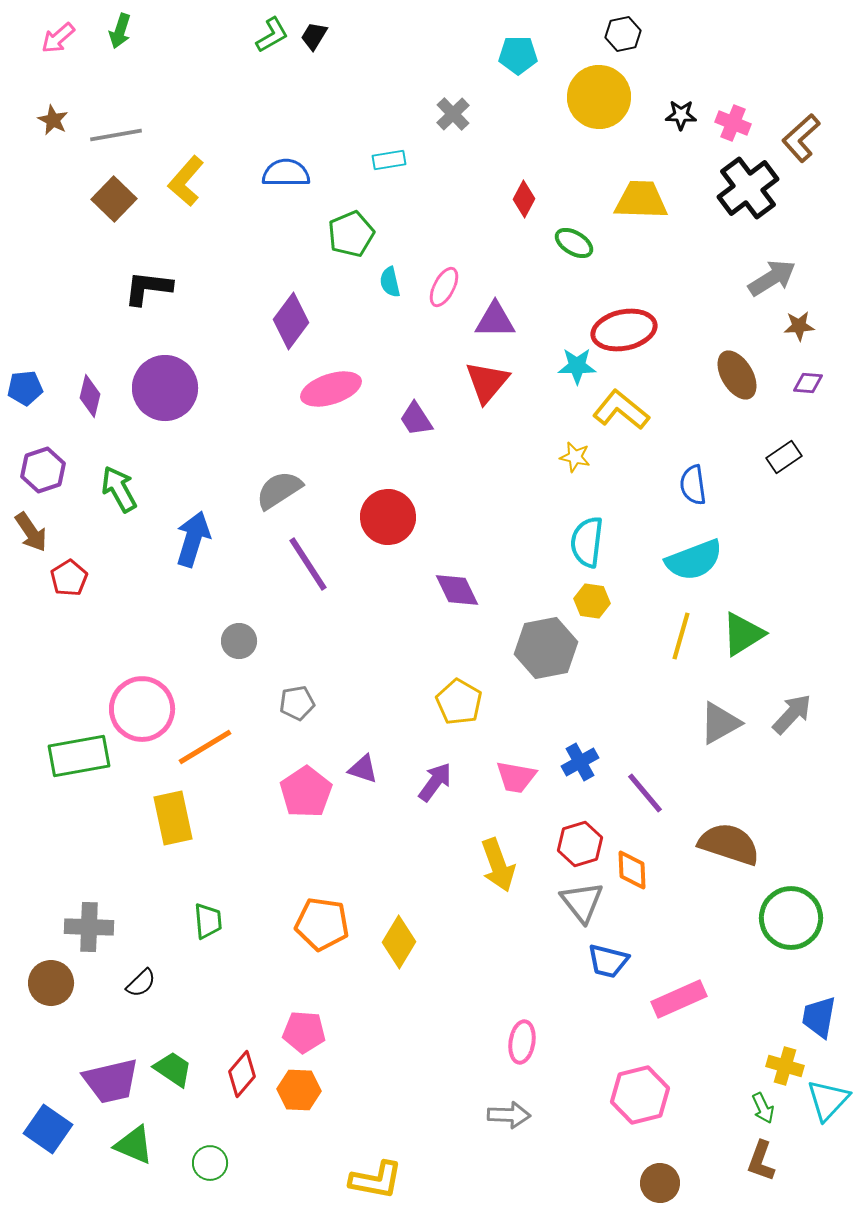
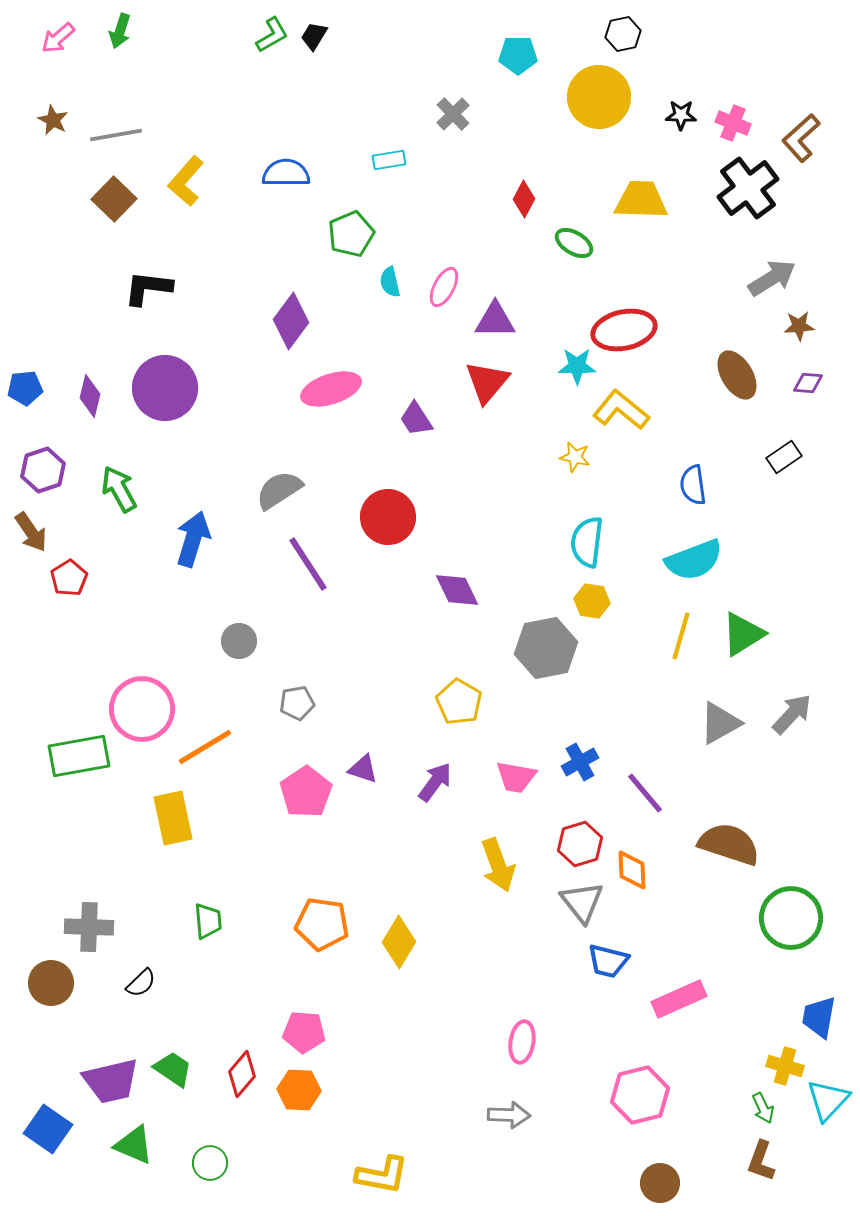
yellow L-shape at (376, 1180): moved 6 px right, 5 px up
